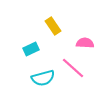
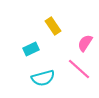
pink semicircle: rotated 60 degrees counterclockwise
pink line: moved 6 px right, 1 px down
